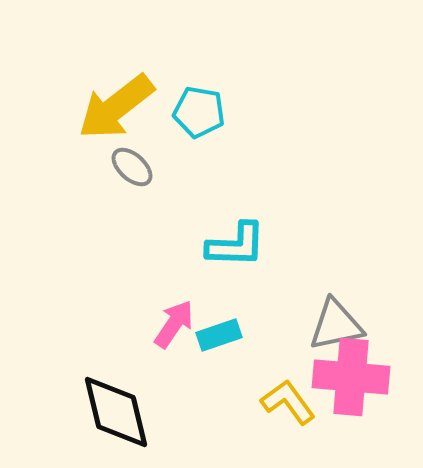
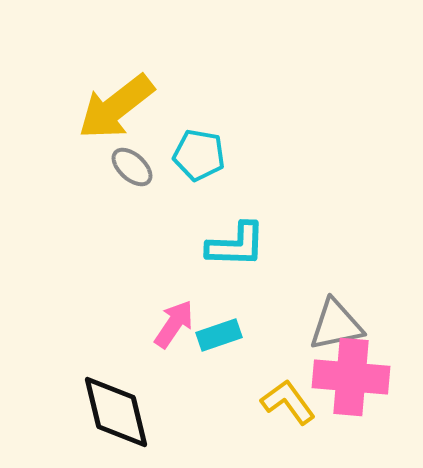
cyan pentagon: moved 43 px down
